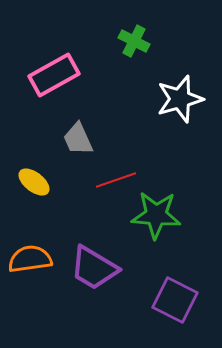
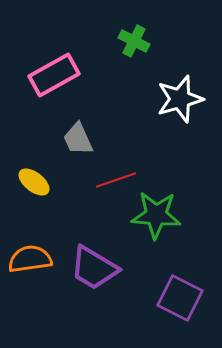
purple square: moved 5 px right, 2 px up
